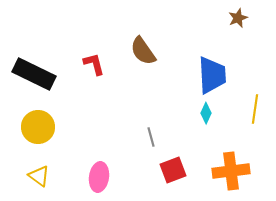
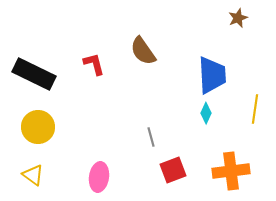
yellow triangle: moved 6 px left, 1 px up
